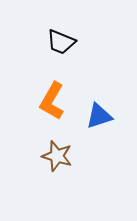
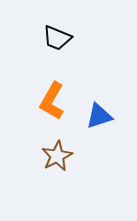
black trapezoid: moved 4 px left, 4 px up
brown star: rotated 28 degrees clockwise
